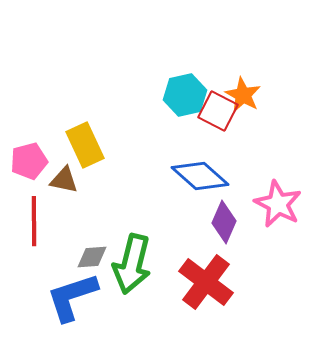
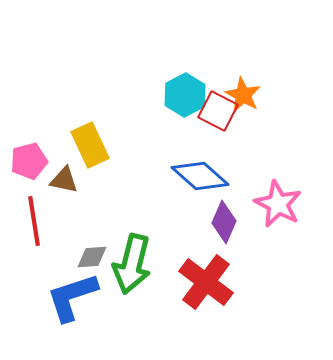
cyan hexagon: rotated 15 degrees counterclockwise
yellow rectangle: moved 5 px right
red line: rotated 9 degrees counterclockwise
